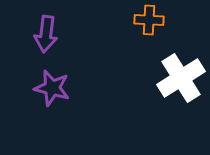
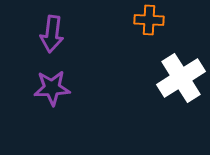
purple arrow: moved 6 px right
purple star: rotated 18 degrees counterclockwise
